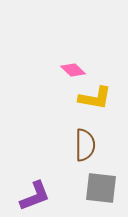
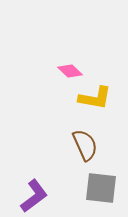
pink diamond: moved 3 px left, 1 px down
brown semicircle: rotated 24 degrees counterclockwise
purple L-shape: moved 1 px left; rotated 16 degrees counterclockwise
